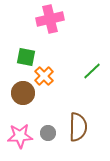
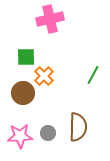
green square: rotated 12 degrees counterclockwise
green line: moved 1 px right, 4 px down; rotated 18 degrees counterclockwise
